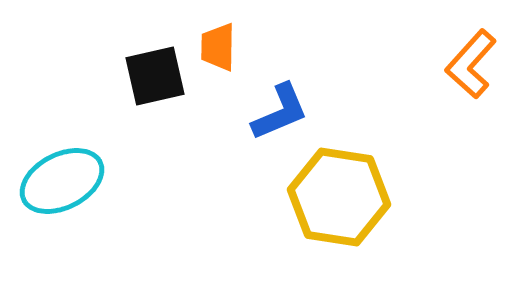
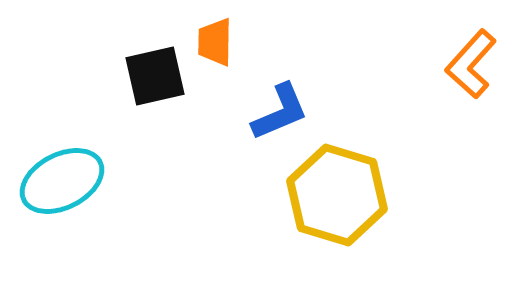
orange trapezoid: moved 3 px left, 5 px up
yellow hexagon: moved 2 px left, 2 px up; rotated 8 degrees clockwise
